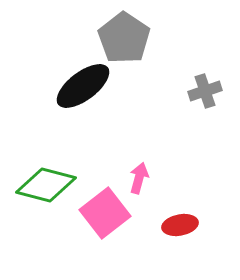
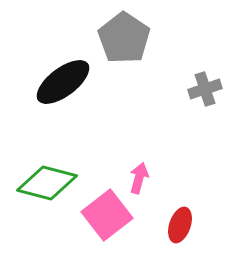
black ellipse: moved 20 px left, 4 px up
gray cross: moved 2 px up
green diamond: moved 1 px right, 2 px up
pink square: moved 2 px right, 2 px down
red ellipse: rotated 60 degrees counterclockwise
